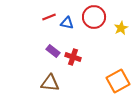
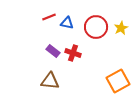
red circle: moved 2 px right, 10 px down
red cross: moved 4 px up
brown triangle: moved 2 px up
